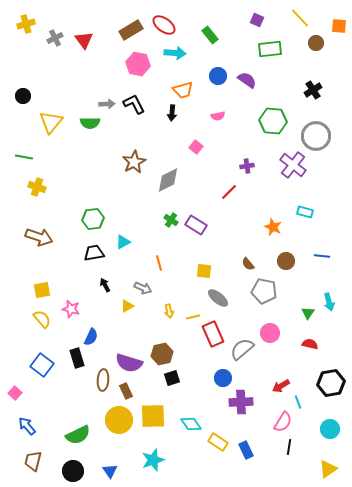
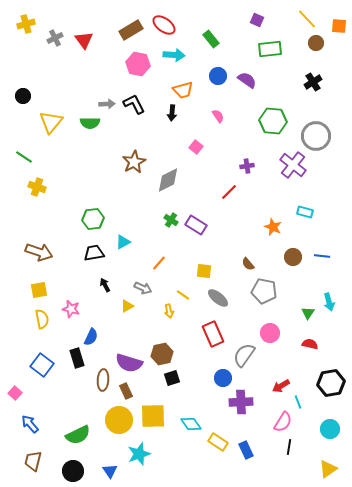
yellow line at (300, 18): moved 7 px right, 1 px down
green rectangle at (210, 35): moved 1 px right, 4 px down
cyan arrow at (175, 53): moved 1 px left, 2 px down
black cross at (313, 90): moved 8 px up
pink semicircle at (218, 116): rotated 112 degrees counterclockwise
green line at (24, 157): rotated 24 degrees clockwise
brown arrow at (39, 237): moved 15 px down
brown circle at (286, 261): moved 7 px right, 4 px up
orange line at (159, 263): rotated 56 degrees clockwise
yellow square at (42, 290): moved 3 px left
yellow line at (193, 317): moved 10 px left, 22 px up; rotated 48 degrees clockwise
yellow semicircle at (42, 319): rotated 30 degrees clockwise
gray semicircle at (242, 349): moved 2 px right, 6 px down; rotated 15 degrees counterclockwise
blue arrow at (27, 426): moved 3 px right, 2 px up
cyan star at (153, 460): moved 14 px left, 6 px up
